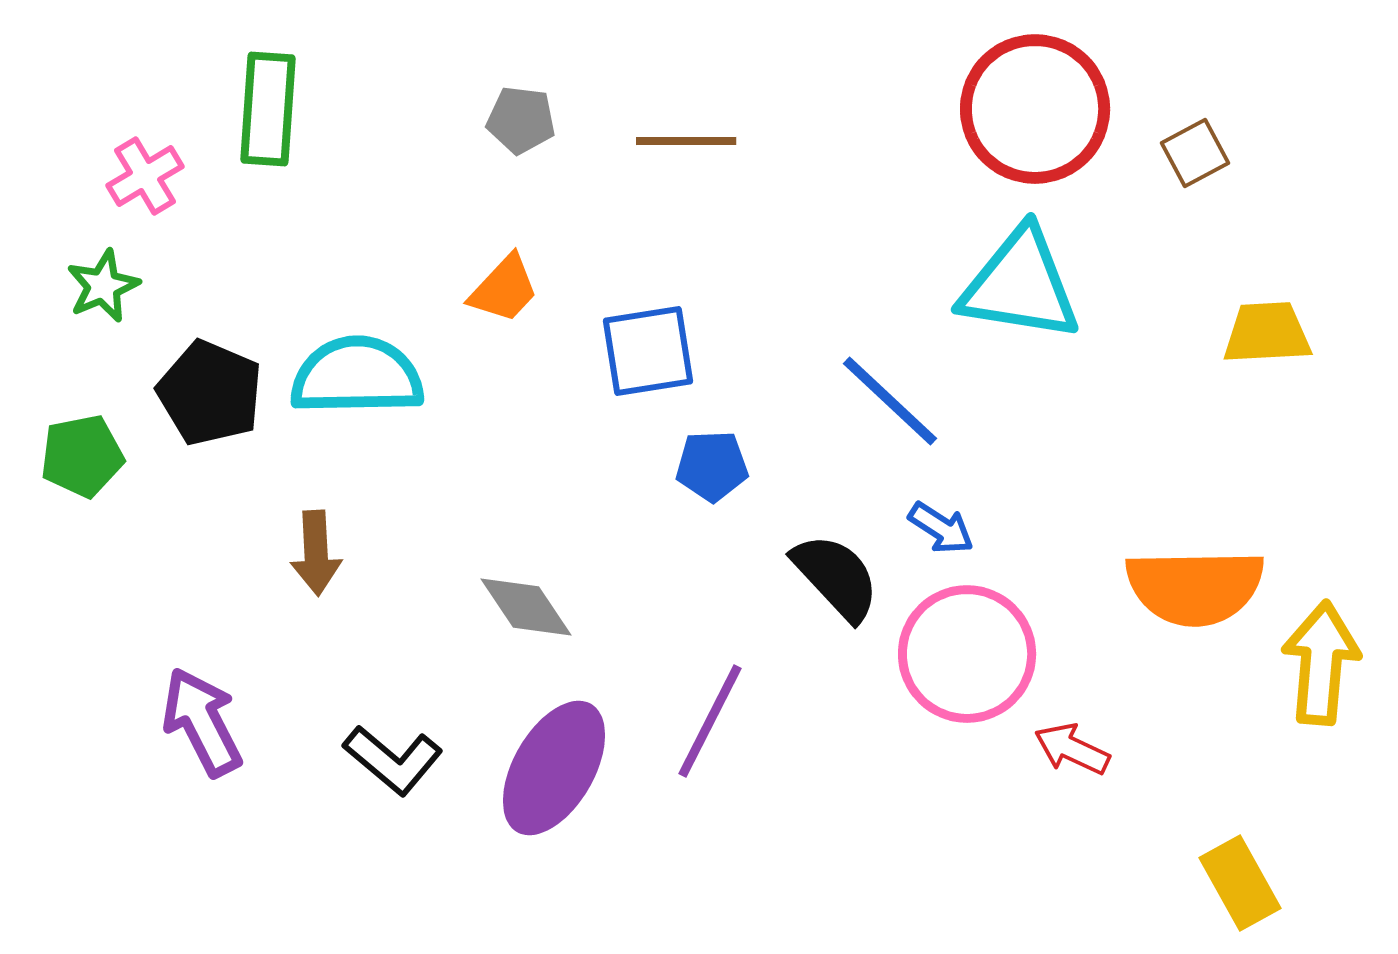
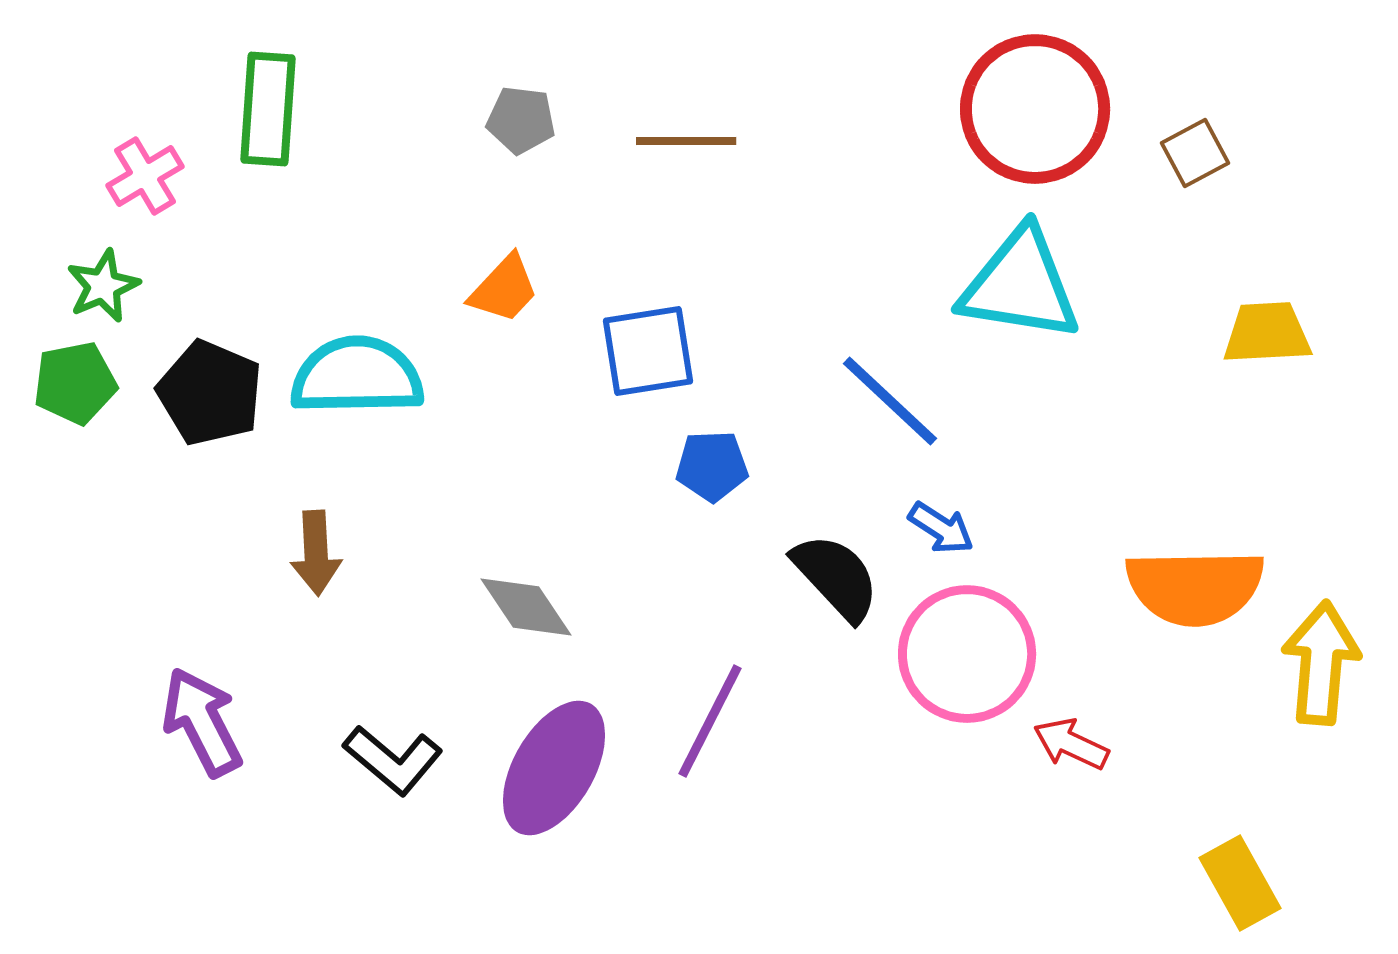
green pentagon: moved 7 px left, 73 px up
red arrow: moved 1 px left, 5 px up
